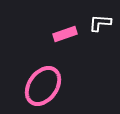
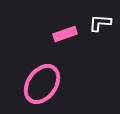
pink ellipse: moved 1 px left, 2 px up
